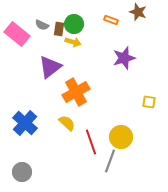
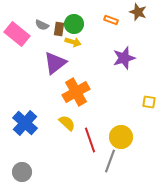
purple triangle: moved 5 px right, 4 px up
red line: moved 1 px left, 2 px up
